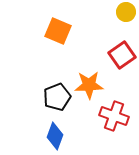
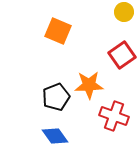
yellow circle: moved 2 px left
black pentagon: moved 1 px left
blue diamond: rotated 56 degrees counterclockwise
